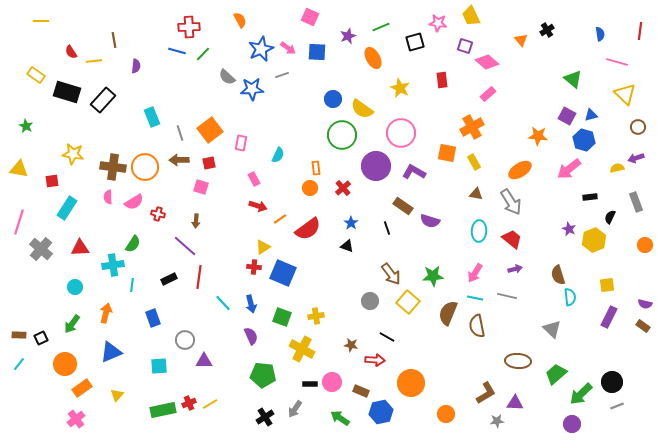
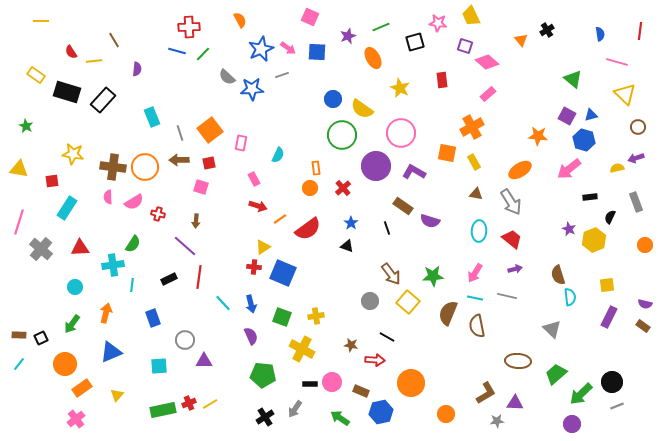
brown line at (114, 40): rotated 21 degrees counterclockwise
purple semicircle at (136, 66): moved 1 px right, 3 px down
